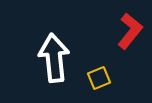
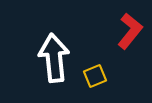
yellow square: moved 4 px left, 2 px up
